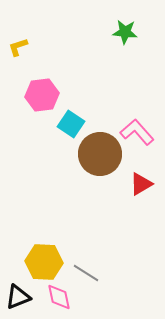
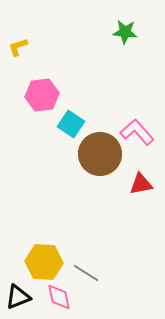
red triangle: rotated 20 degrees clockwise
